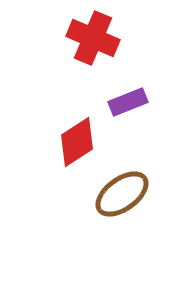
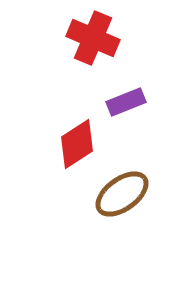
purple rectangle: moved 2 px left
red diamond: moved 2 px down
